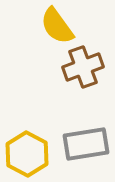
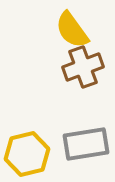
yellow semicircle: moved 15 px right, 4 px down
yellow hexagon: rotated 18 degrees clockwise
